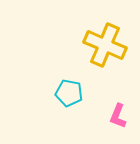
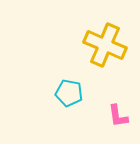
pink L-shape: rotated 30 degrees counterclockwise
